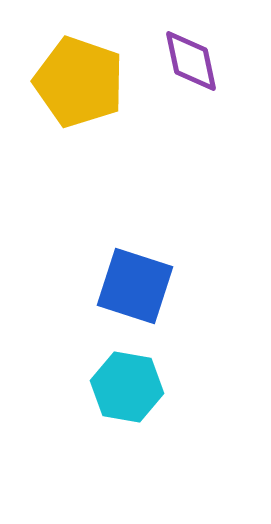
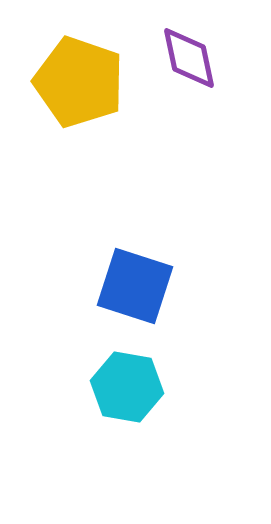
purple diamond: moved 2 px left, 3 px up
